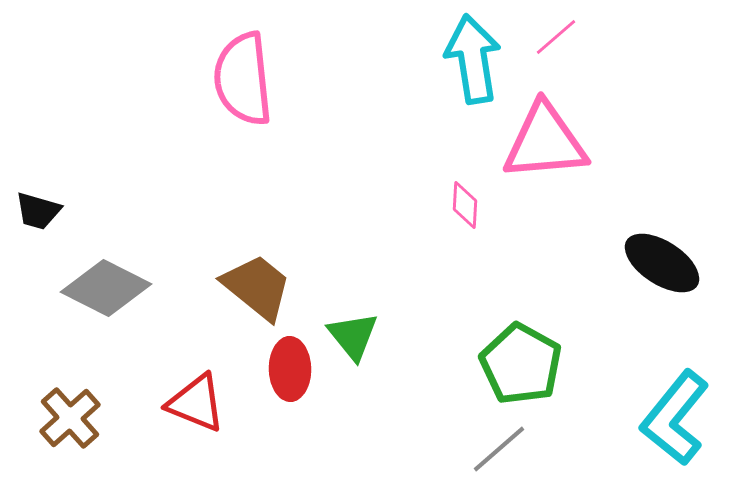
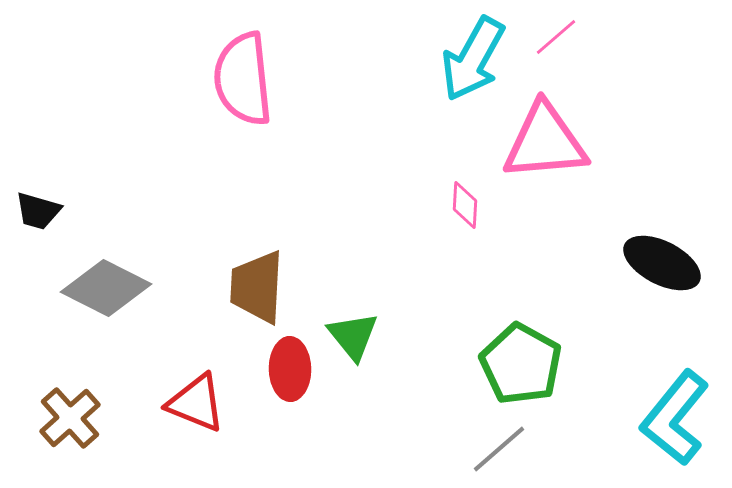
cyan arrow: rotated 142 degrees counterclockwise
black ellipse: rotated 6 degrees counterclockwise
brown trapezoid: rotated 126 degrees counterclockwise
